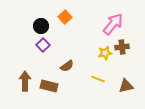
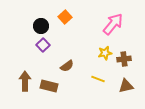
brown cross: moved 2 px right, 12 px down
